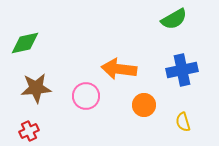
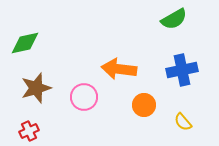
brown star: rotated 12 degrees counterclockwise
pink circle: moved 2 px left, 1 px down
yellow semicircle: rotated 24 degrees counterclockwise
